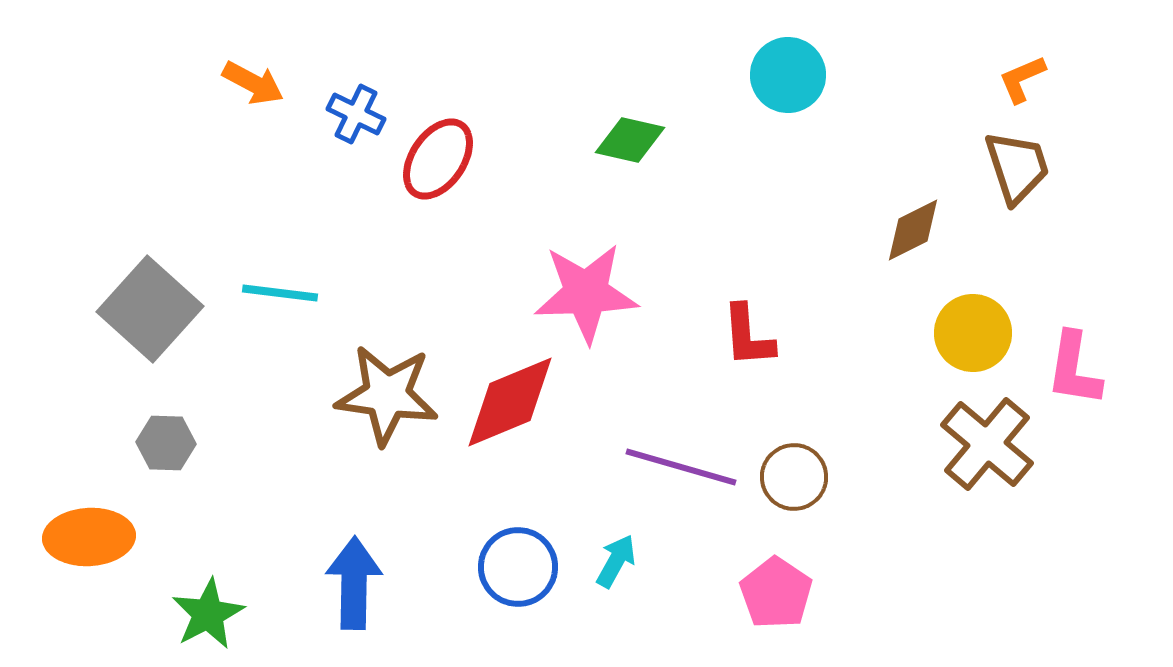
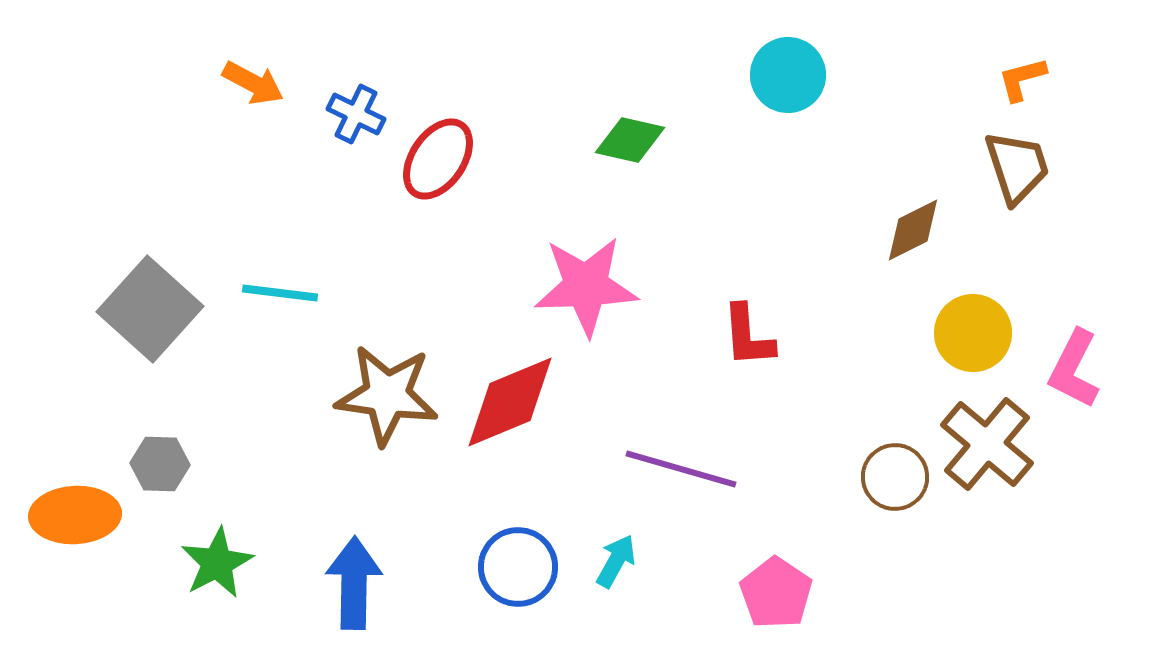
orange L-shape: rotated 8 degrees clockwise
pink star: moved 7 px up
pink L-shape: rotated 18 degrees clockwise
gray hexagon: moved 6 px left, 21 px down
purple line: moved 2 px down
brown circle: moved 101 px right
orange ellipse: moved 14 px left, 22 px up
green star: moved 9 px right, 51 px up
